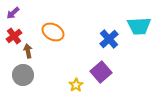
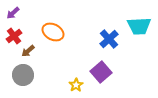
brown arrow: rotated 120 degrees counterclockwise
